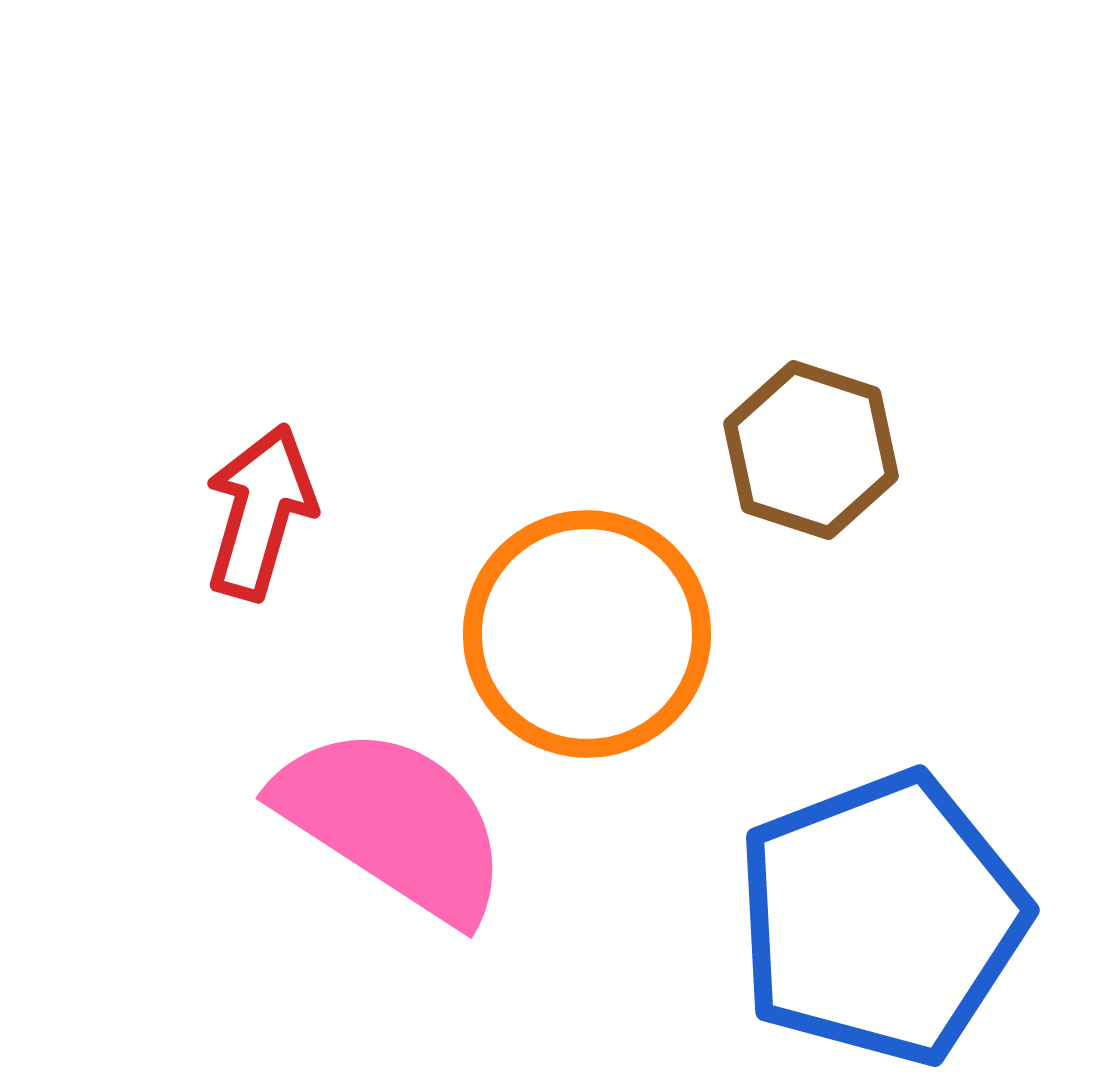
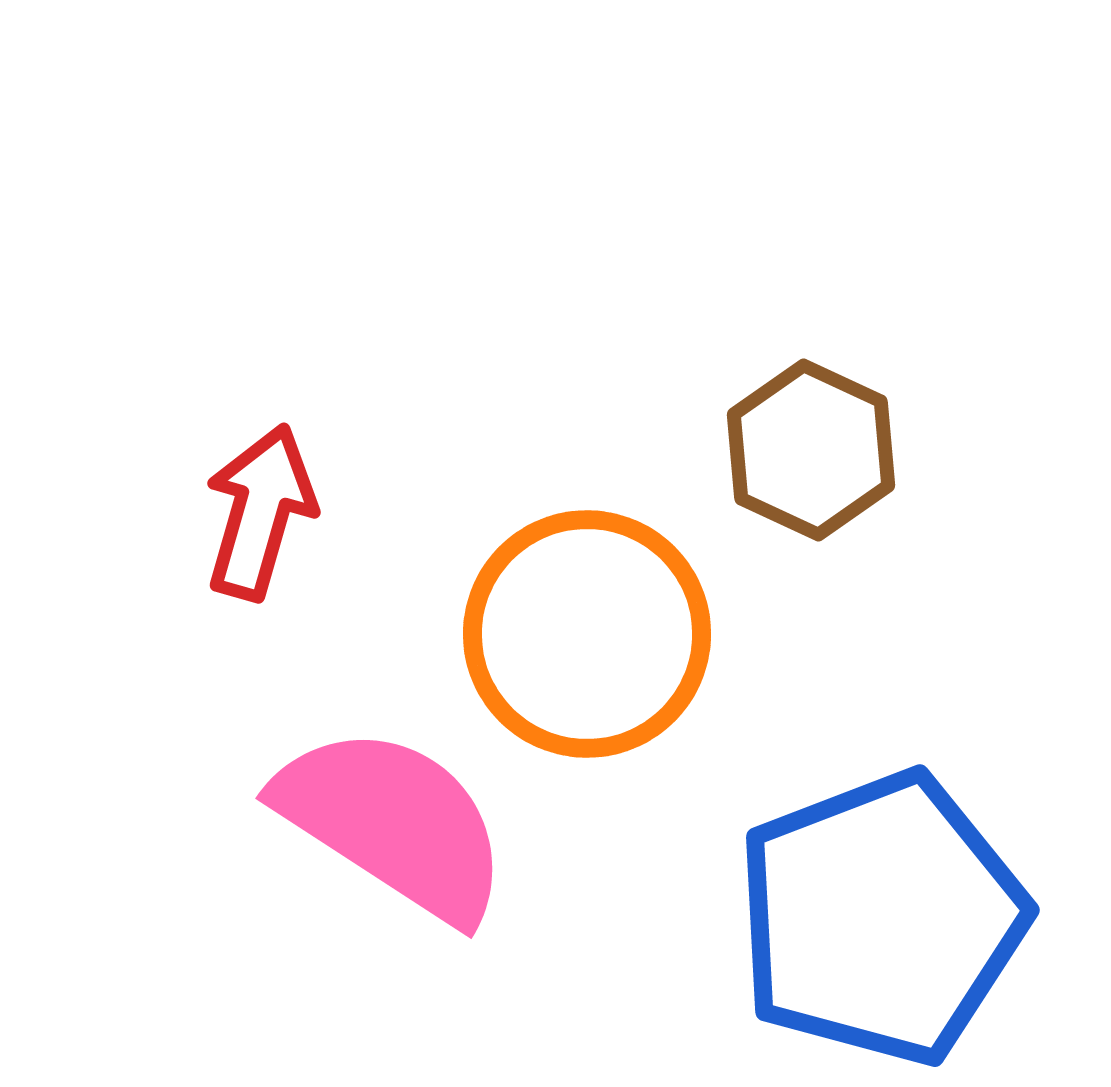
brown hexagon: rotated 7 degrees clockwise
